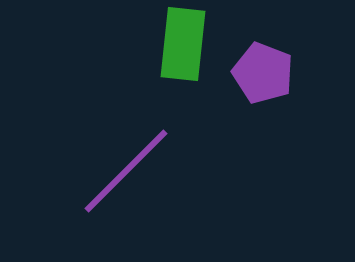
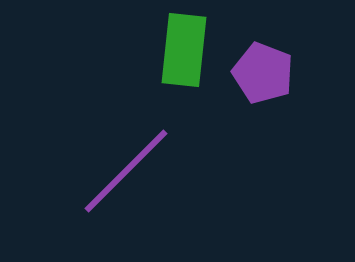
green rectangle: moved 1 px right, 6 px down
